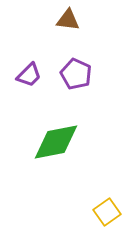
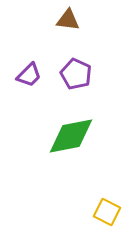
green diamond: moved 15 px right, 6 px up
yellow square: rotated 28 degrees counterclockwise
